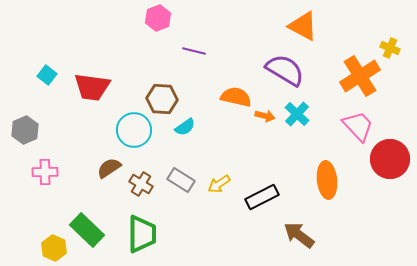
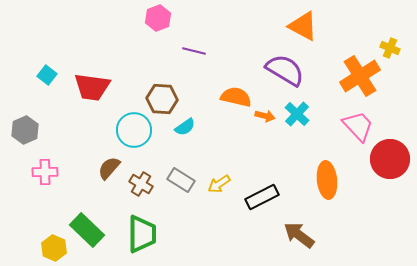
brown semicircle: rotated 15 degrees counterclockwise
